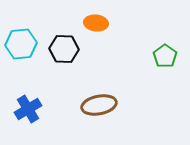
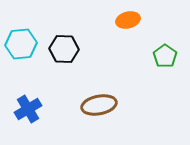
orange ellipse: moved 32 px right, 3 px up; rotated 20 degrees counterclockwise
